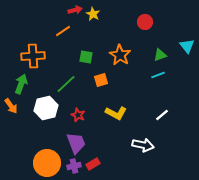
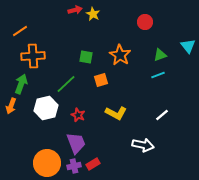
orange line: moved 43 px left
cyan triangle: moved 1 px right
orange arrow: rotated 56 degrees clockwise
